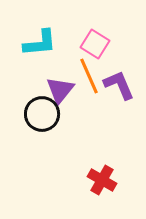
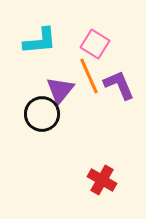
cyan L-shape: moved 2 px up
